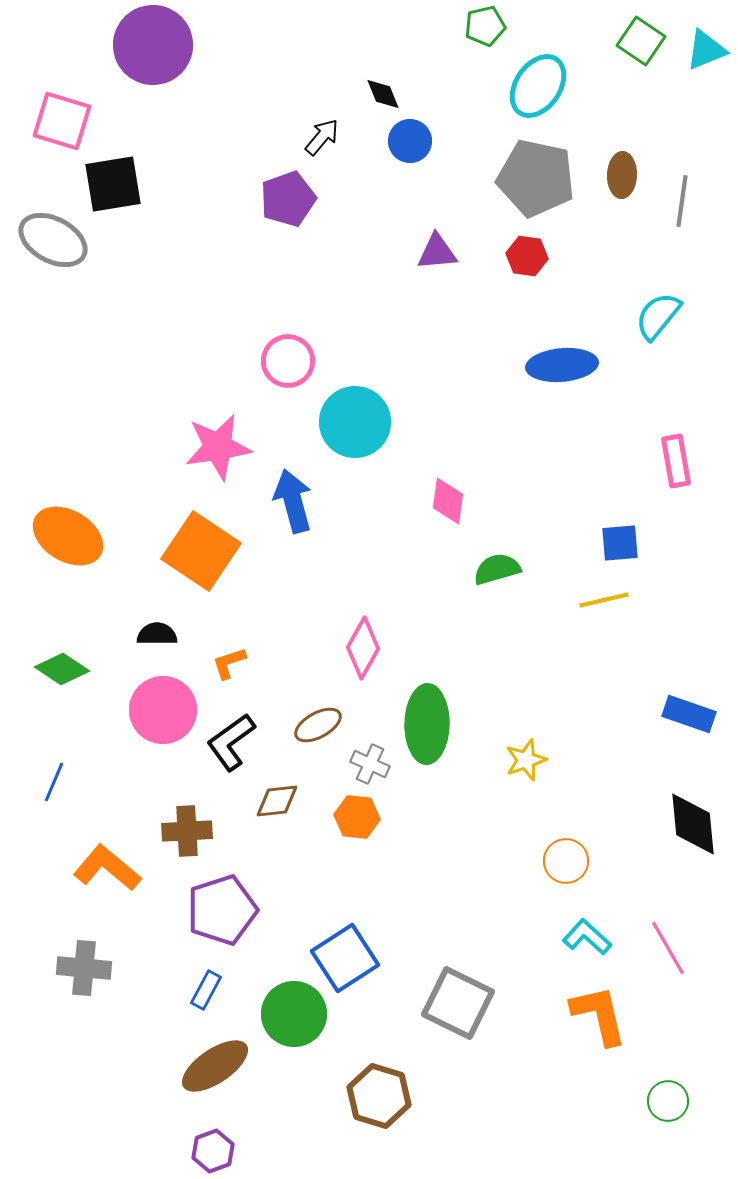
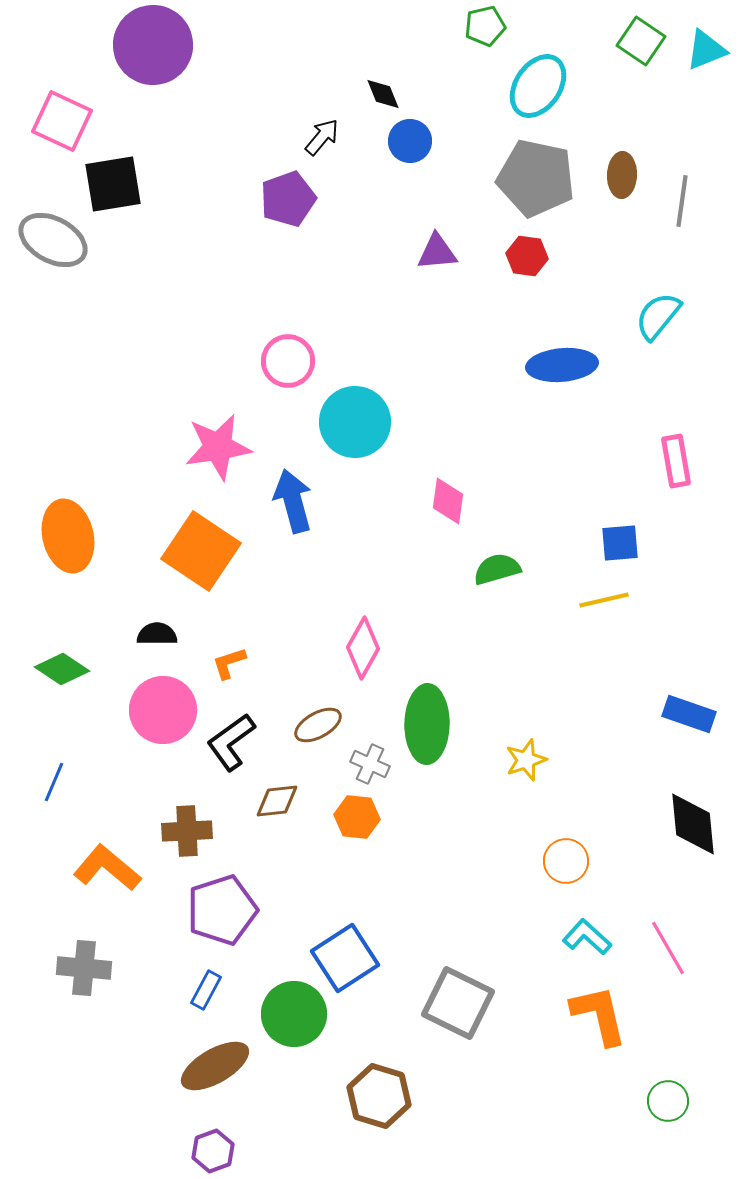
pink square at (62, 121): rotated 8 degrees clockwise
orange ellipse at (68, 536): rotated 46 degrees clockwise
brown ellipse at (215, 1066): rotated 4 degrees clockwise
